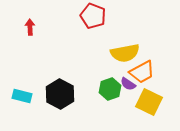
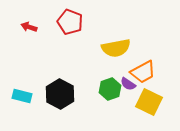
red pentagon: moved 23 px left, 6 px down
red arrow: moved 1 px left; rotated 70 degrees counterclockwise
yellow semicircle: moved 9 px left, 5 px up
orange trapezoid: moved 1 px right
